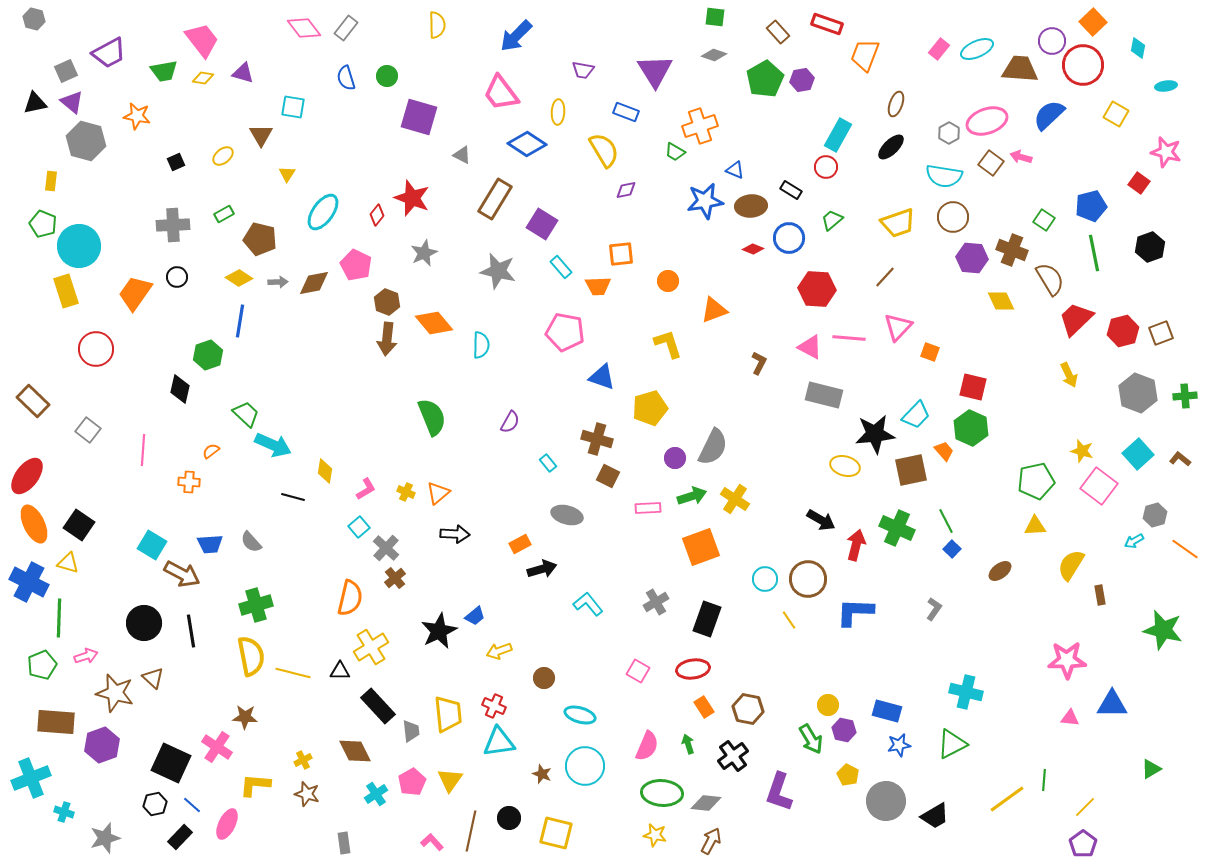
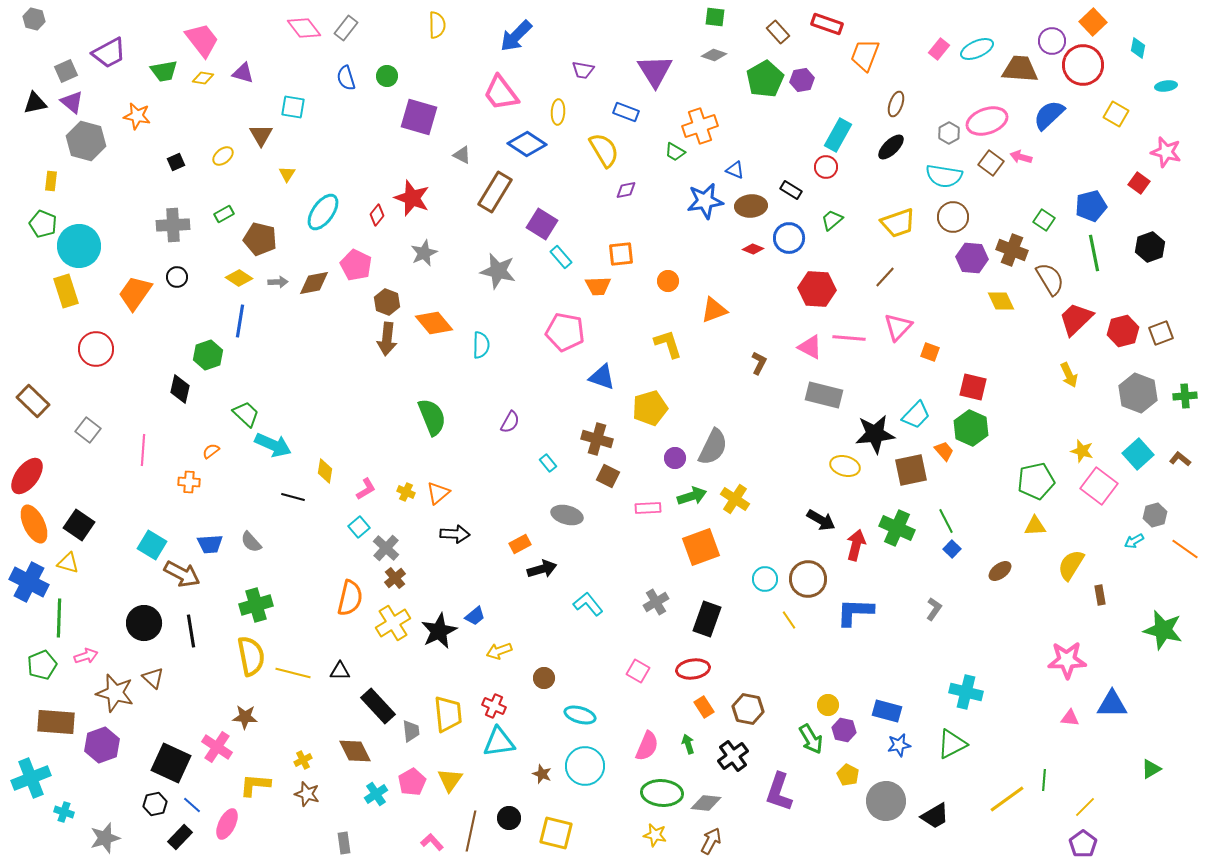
brown rectangle at (495, 199): moved 7 px up
cyan rectangle at (561, 267): moved 10 px up
yellow cross at (371, 647): moved 22 px right, 24 px up
